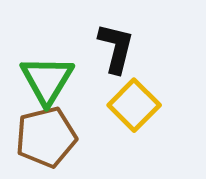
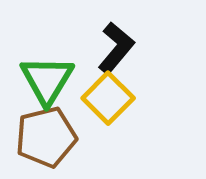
black L-shape: rotated 26 degrees clockwise
yellow square: moved 26 px left, 7 px up
